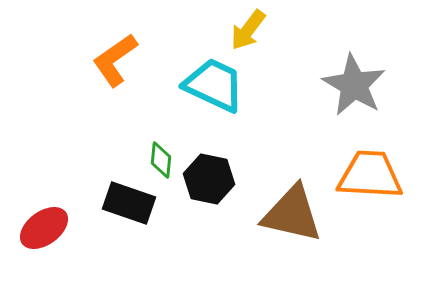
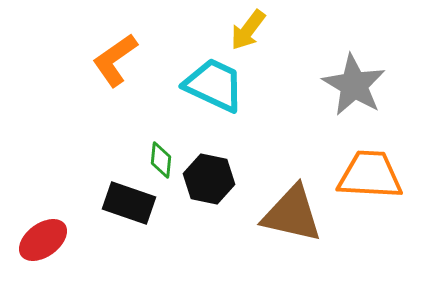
red ellipse: moved 1 px left, 12 px down
